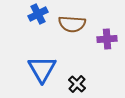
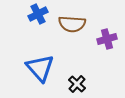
purple cross: rotated 12 degrees counterclockwise
blue triangle: moved 2 px left, 1 px up; rotated 12 degrees counterclockwise
